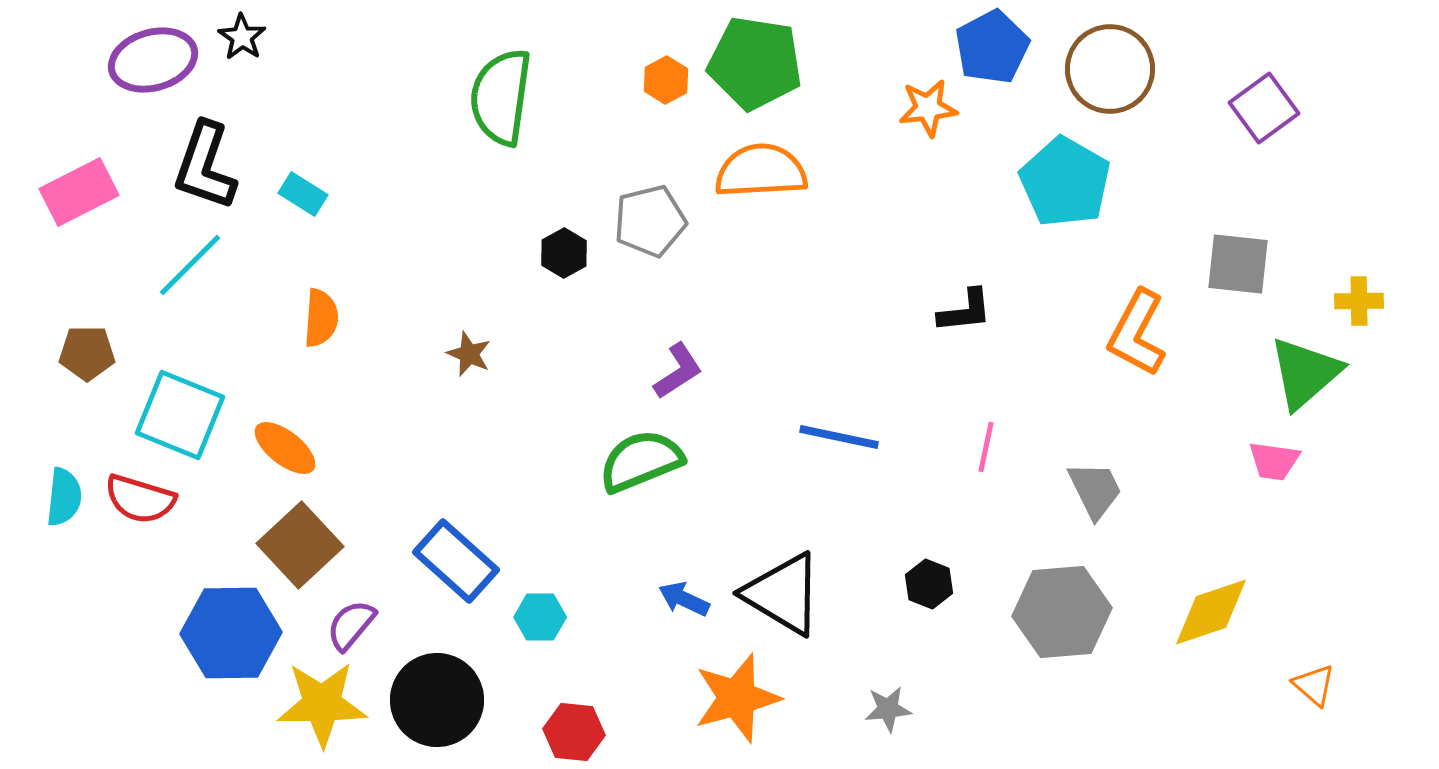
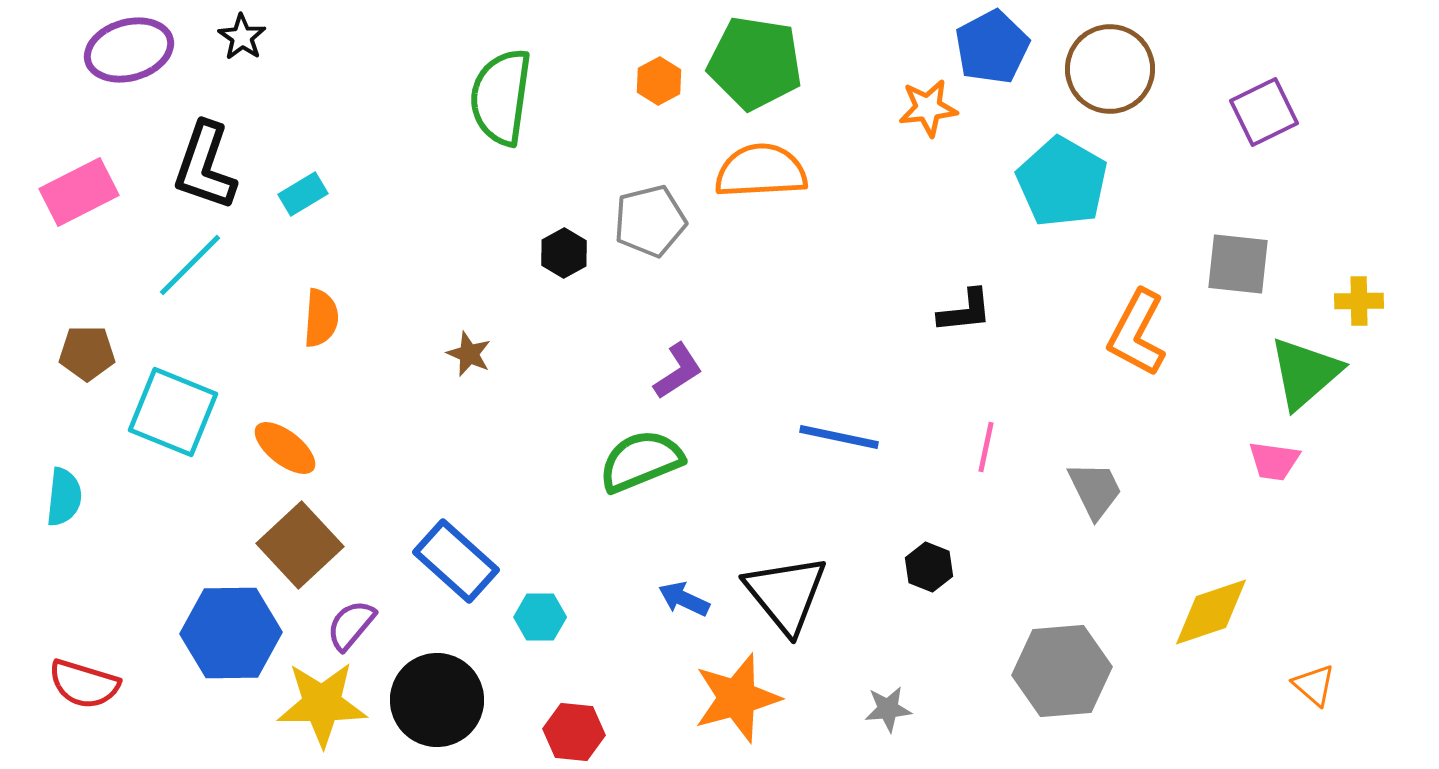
purple ellipse at (153, 60): moved 24 px left, 10 px up
orange hexagon at (666, 80): moved 7 px left, 1 px down
purple square at (1264, 108): moved 4 px down; rotated 10 degrees clockwise
cyan pentagon at (1065, 182): moved 3 px left
cyan rectangle at (303, 194): rotated 63 degrees counterclockwise
cyan square at (180, 415): moved 7 px left, 3 px up
red semicircle at (140, 499): moved 56 px left, 185 px down
black hexagon at (929, 584): moved 17 px up
black triangle at (783, 594): moved 3 px right; rotated 20 degrees clockwise
gray hexagon at (1062, 612): moved 59 px down
